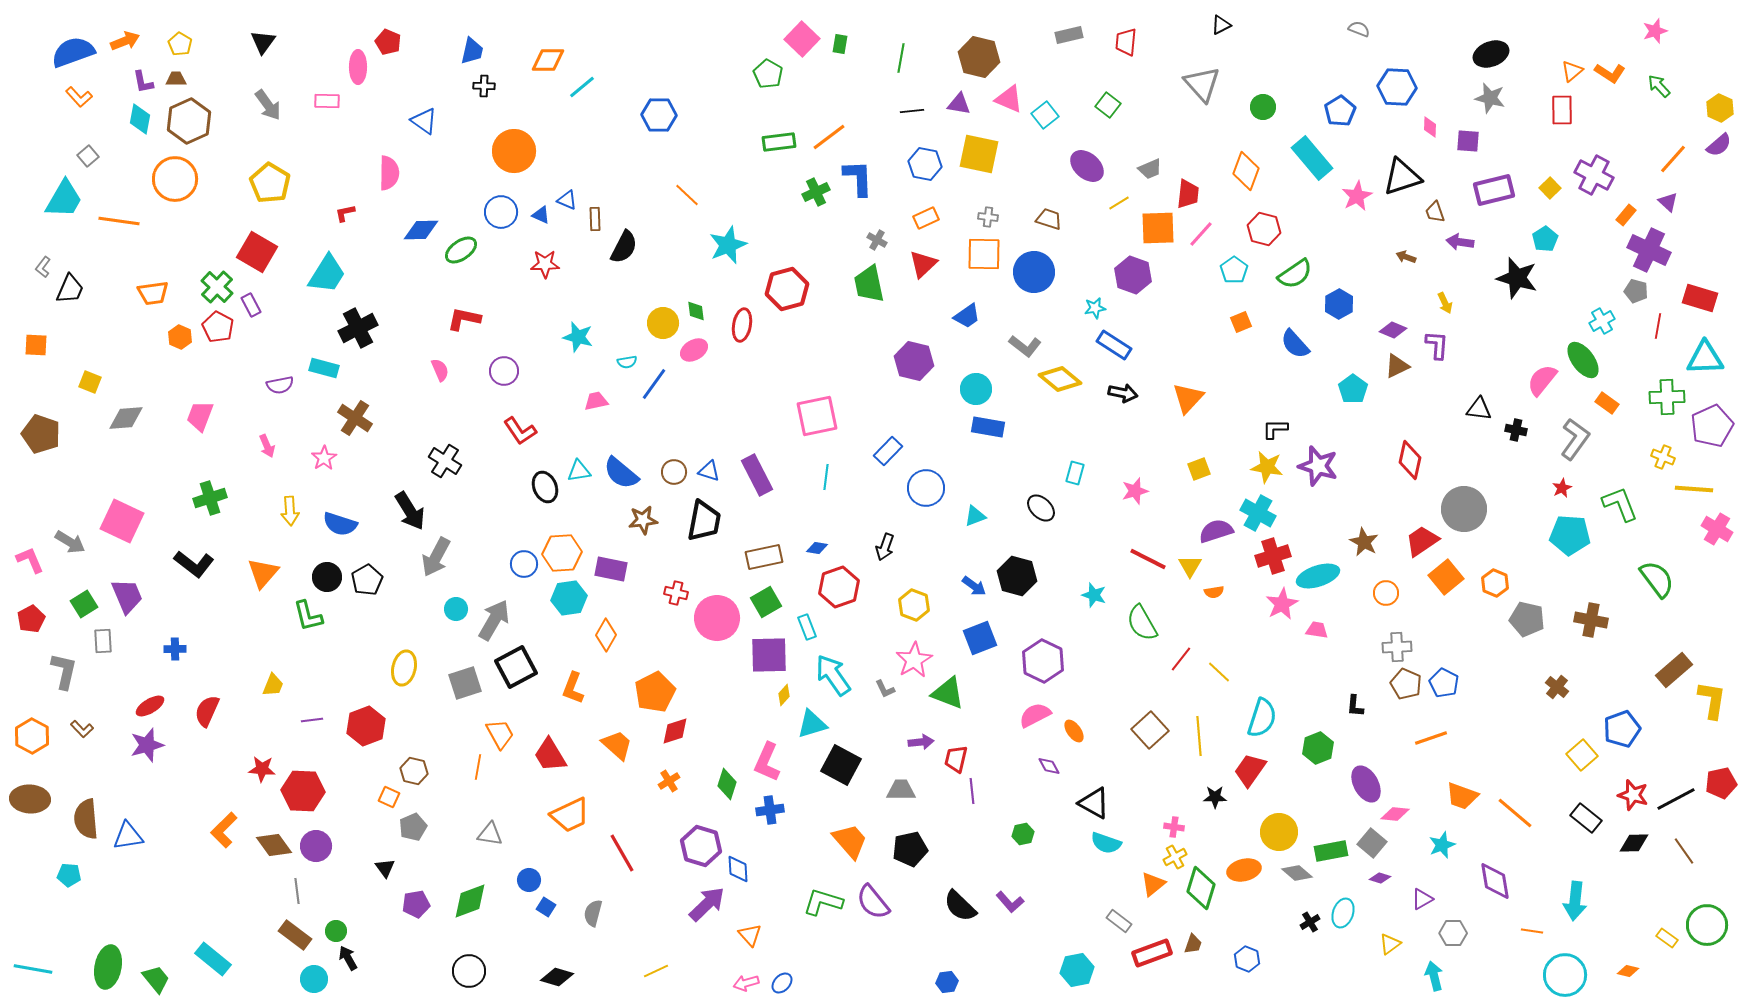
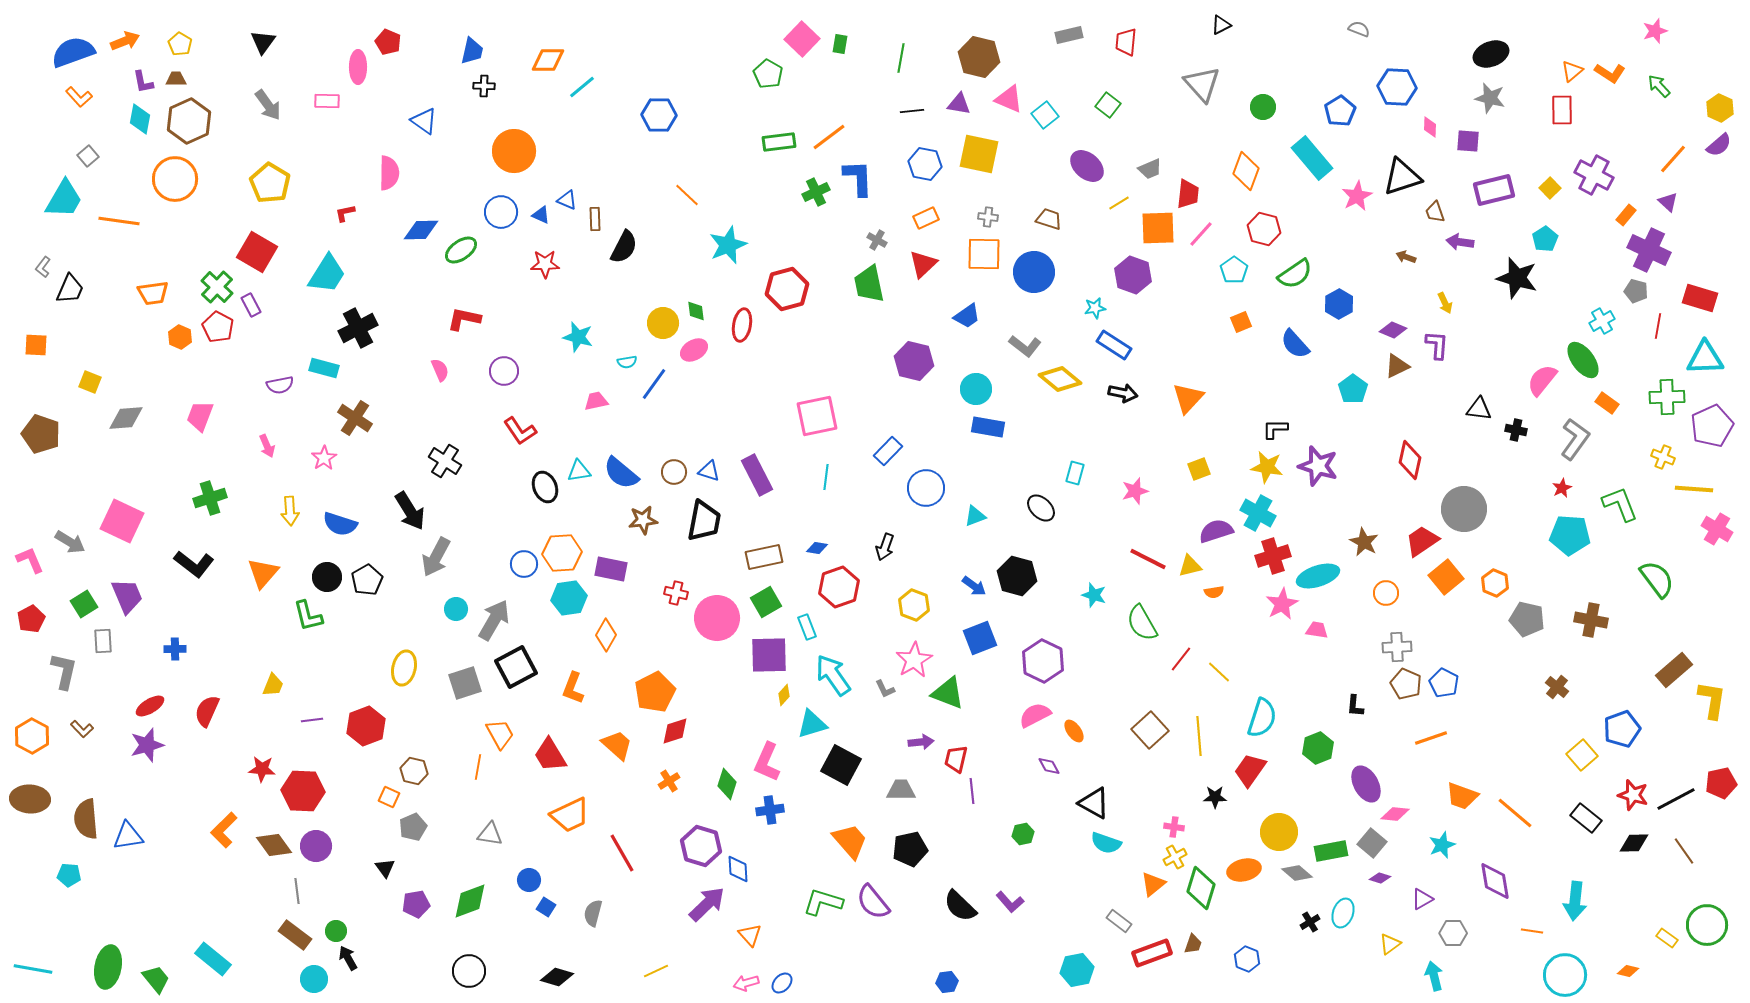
yellow triangle at (1190, 566): rotated 45 degrees clockwise
